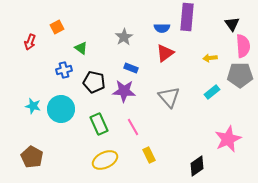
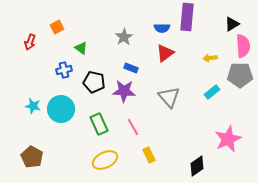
black triangle: rotated 35 degrees clockwise
